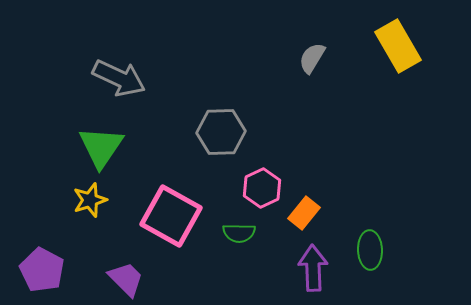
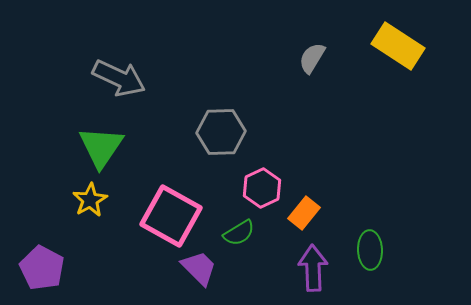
yellow rectangle: rotated 27 degrees counterclockwise
yellow star: rotated 12 degrees counterclockwise
green semicircle: rotated 32 degrees counterclockwise
purple pentagon: moved 2 px up
purple trapezoid: moved 73 px right, 11 px up
